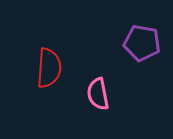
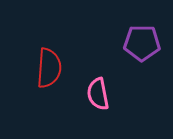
purple pentagon: rotated 9 degrees counterclockwise
